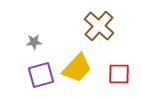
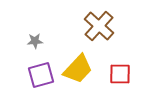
gray star: moved 1 px right, 1 px up
yellow trapezoid: moved 1 px right, 1 px down
red square: moved 1 px right
